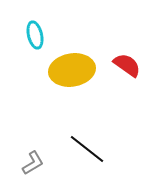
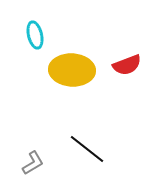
red semicircle: rotated 124 degrees clockwise
yellow ellipse: rotated 12 degrees clockwise
